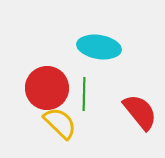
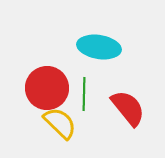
red semicircle: moved 12 px left, 4 px up
